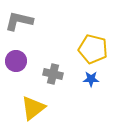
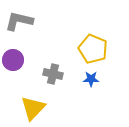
yellow pentagon: rotated 8 degrees clockwise
purple circle: moved 3 px left, 1 px up
yellow triangle: rotated 8 degrees counterclockwise
